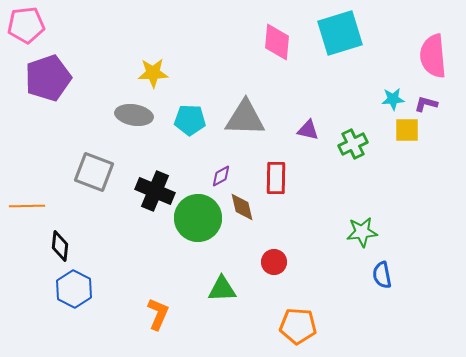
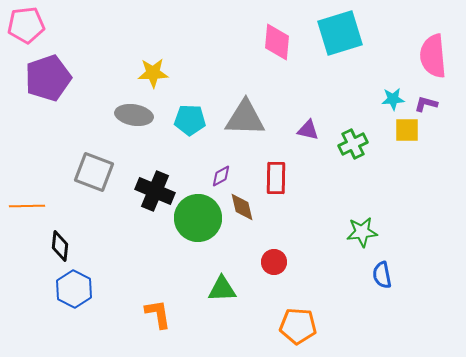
orange L-shape: rotated 32 degrees counterclockwise
